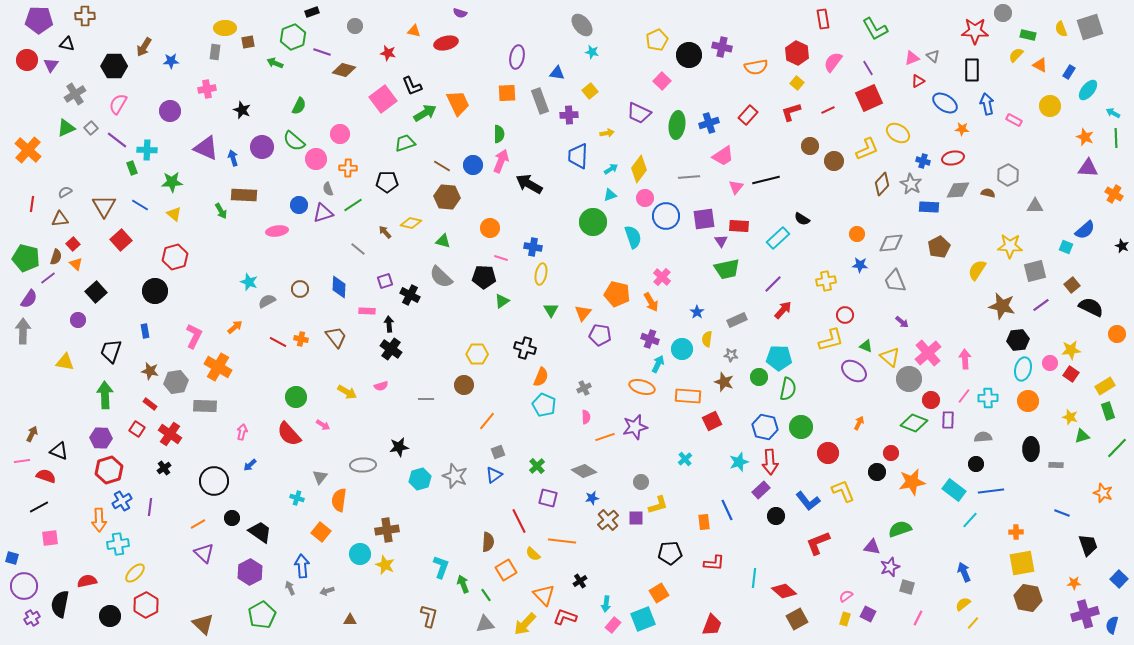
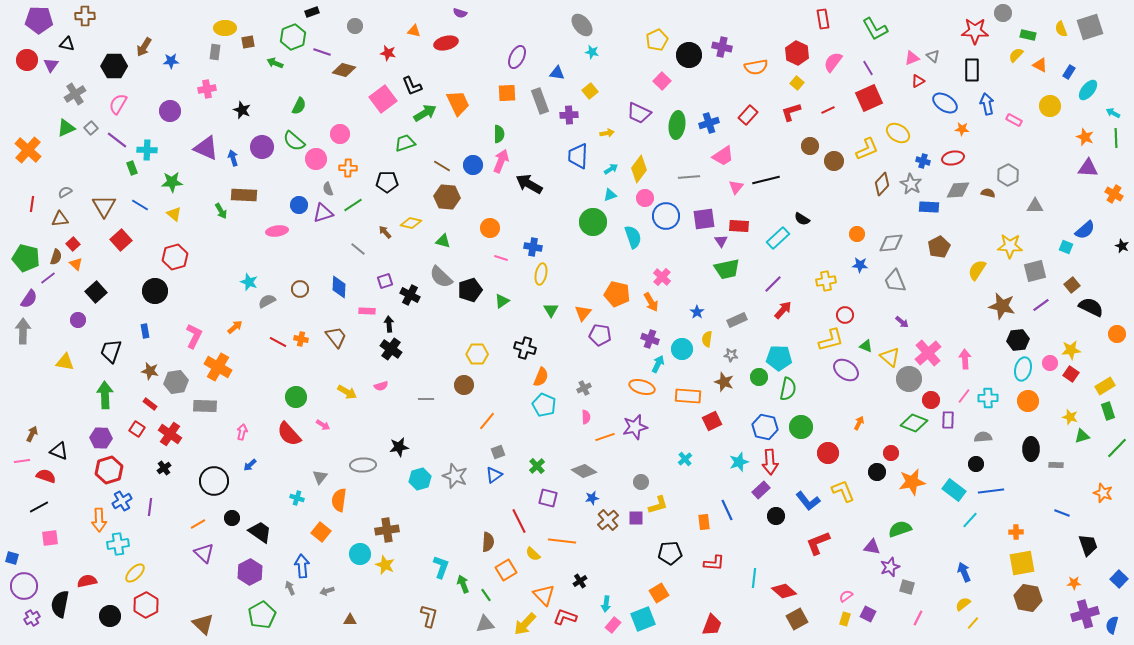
purple ellipse at (517, 57): rotated 15 degrees clockwise
black pentagon at (484, 277): moved 14 px left, 13 px down; rotated 20 degrees counterclockwise
purple ellipse at (854, 371): moved 8 px left, 1 px up
